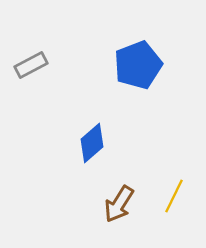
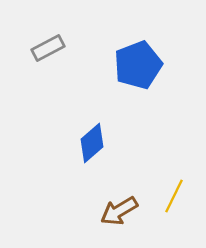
gray rectangle: moved 17 px right, 17 px up
brown arrow: moved 7 px down; rotated 27 degrees clockwise
